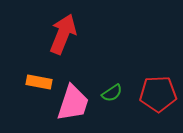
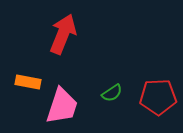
orange rectangle: moved 11 px left
red pentagon: moved 3 px down
pink trapezoid: moved 11 px left, 3 px down
